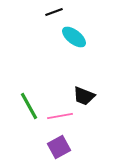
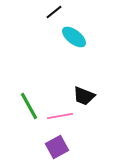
black line: rotated 18 degrees counterclockwise
purple square: moved 2 px left
